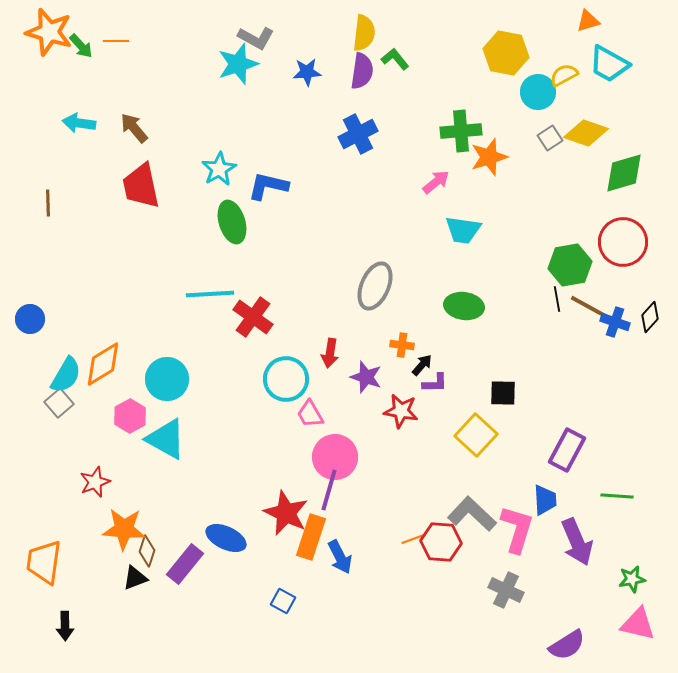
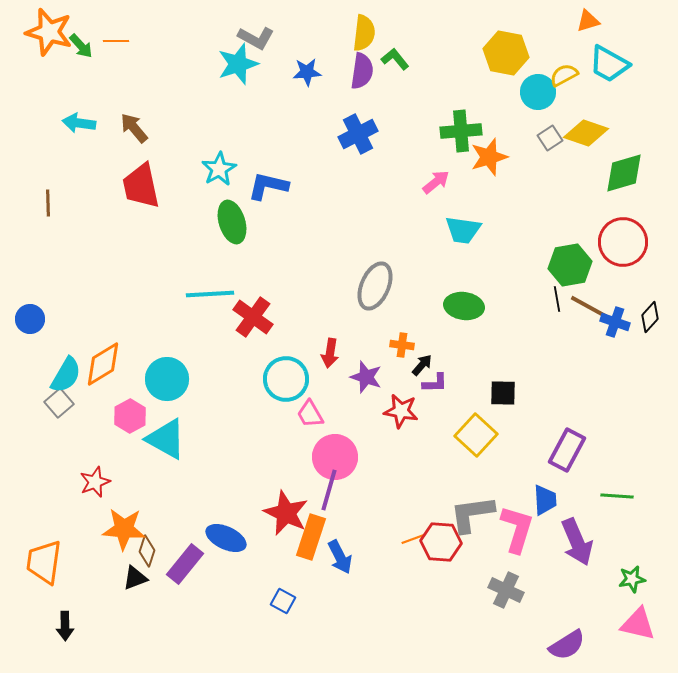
gray L-shape at (472, 514): rotated 51 degrees counterclockwise
